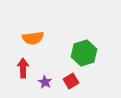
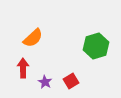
orange semicircle: rotated 35 degrees counterclockwise
green hexagon: moved 12 px right, 7 px up
